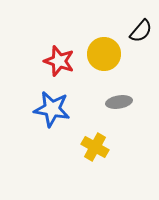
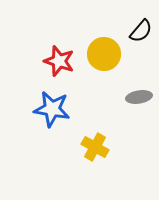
gray ellipse: moved 20 px right, 5 px up
